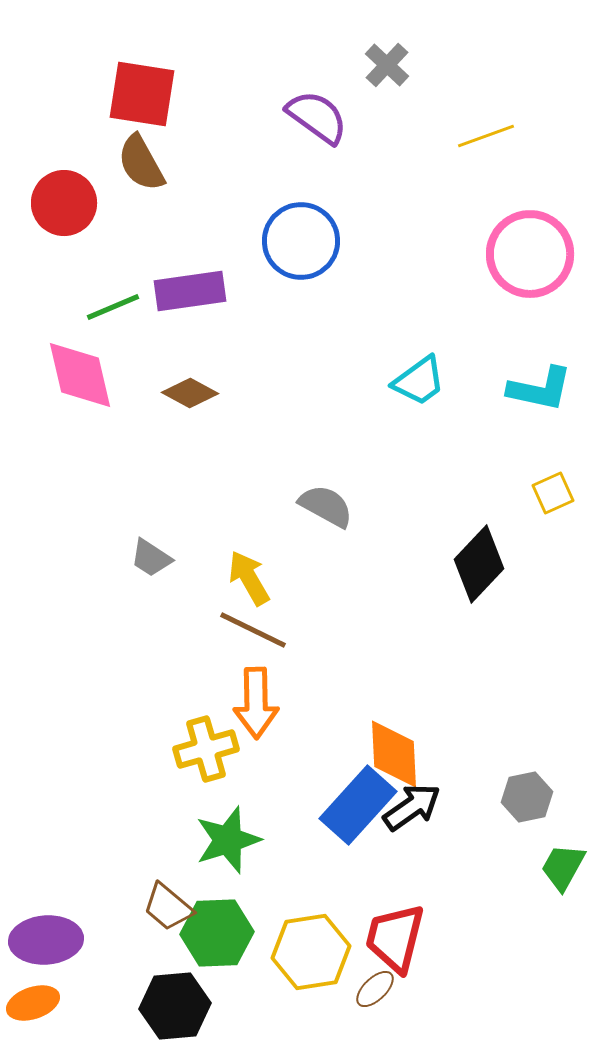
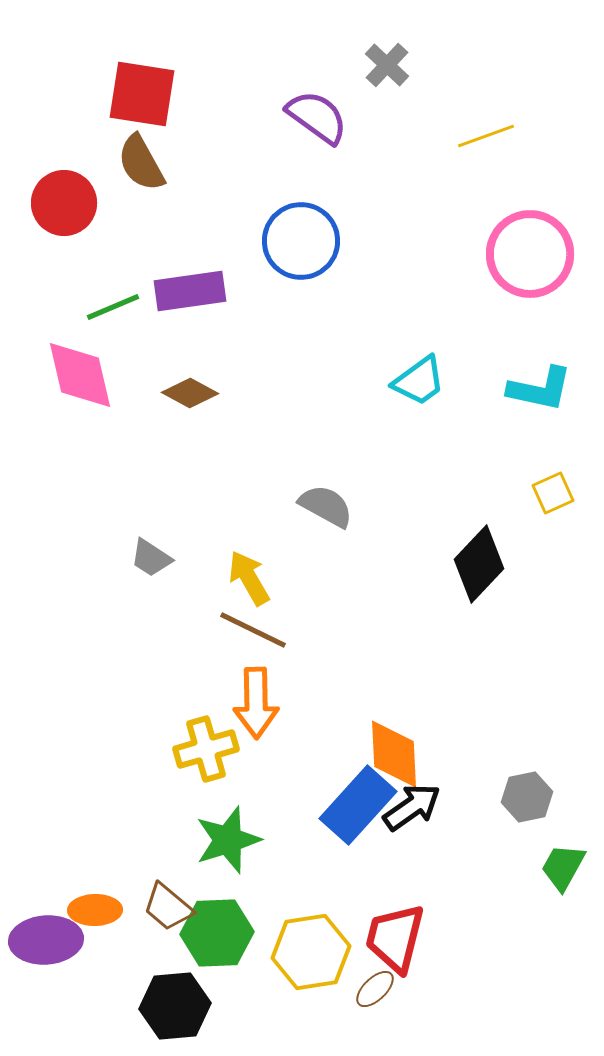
orange ellipse: moved 62 px right, 93 px up; rotated 18 degrees clockwise
